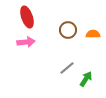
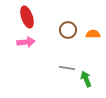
gray line: rotated 49 degrees clockwise
green arrow: rotated 56 degrees counterclockwise
